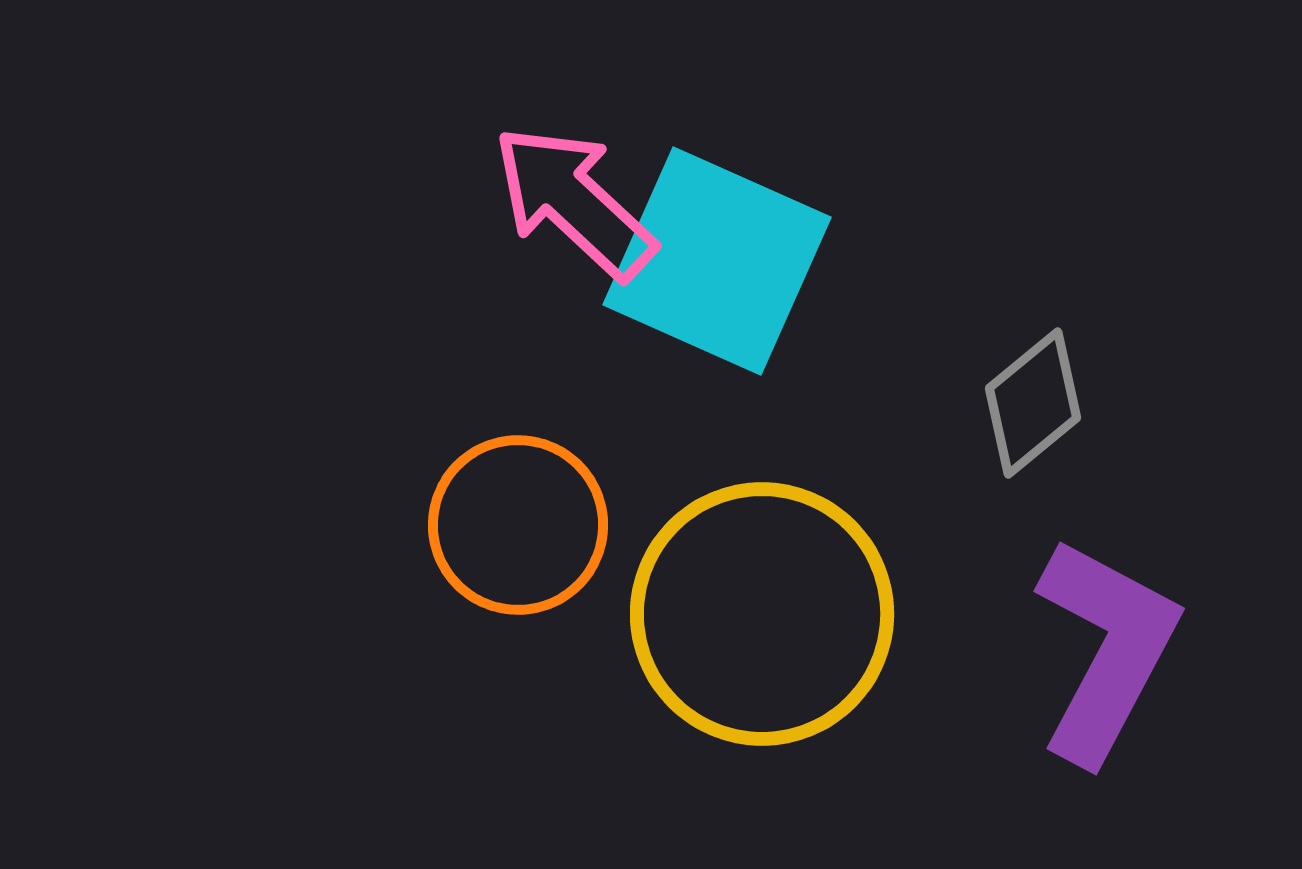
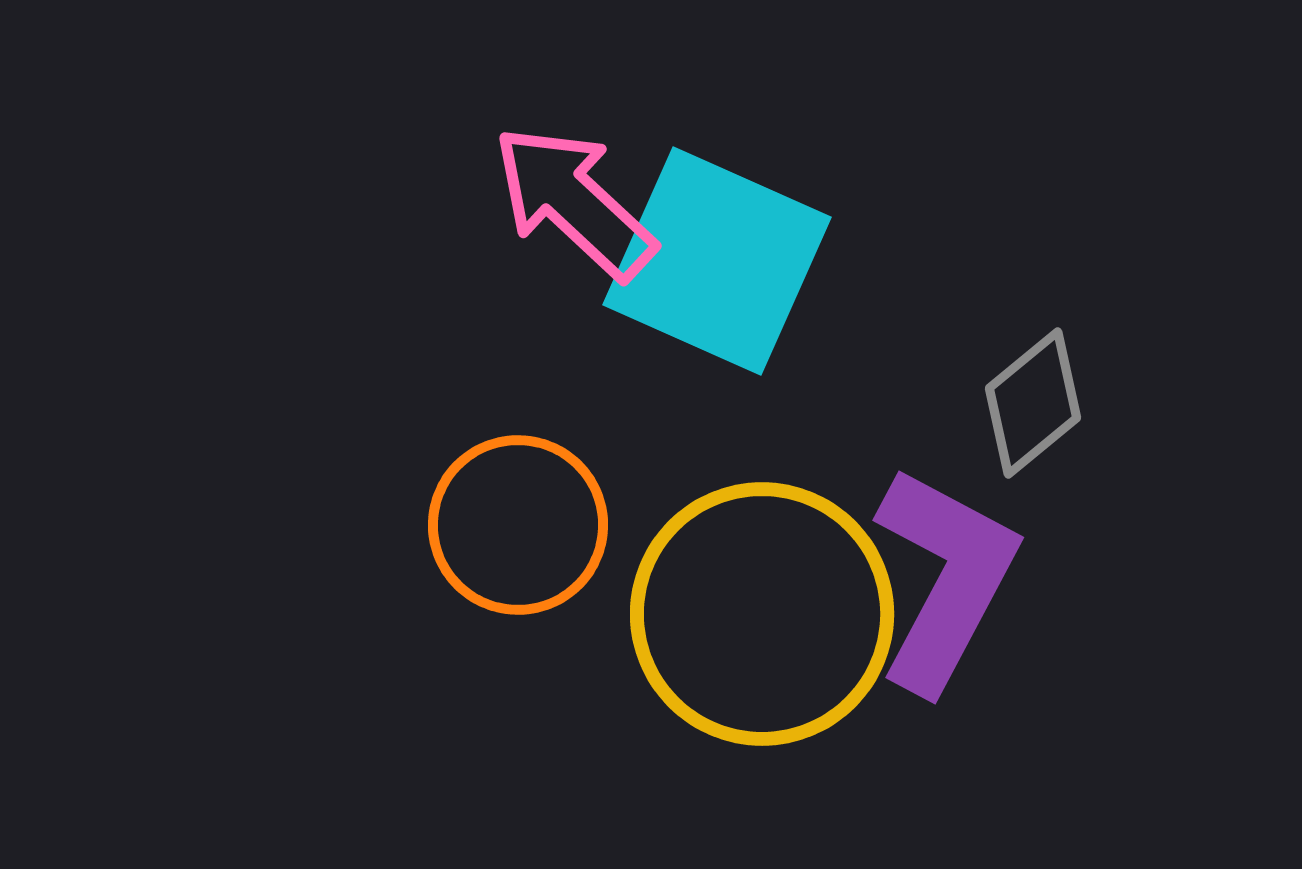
purple L-shape: moved 161 px left, 71 px up
